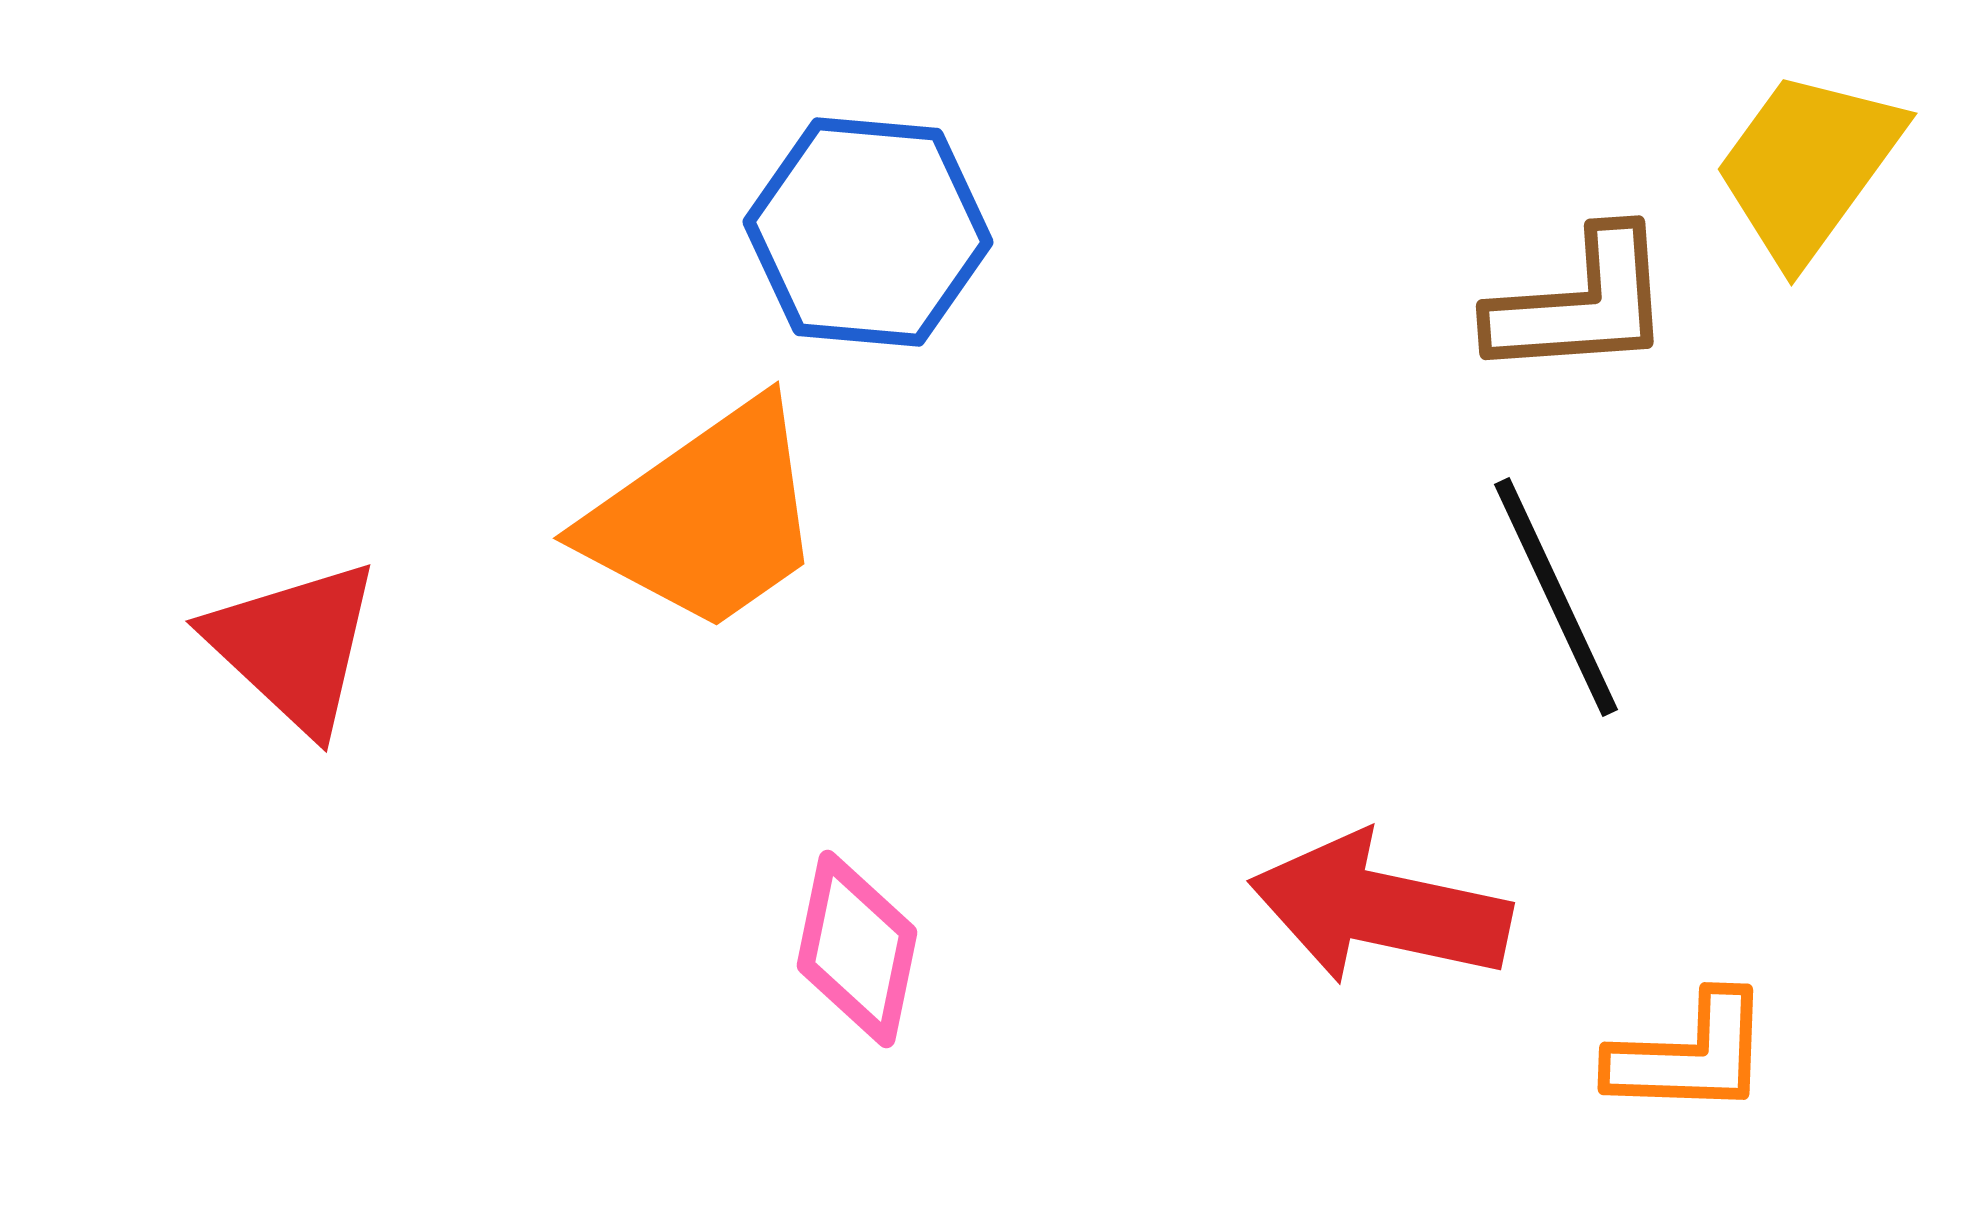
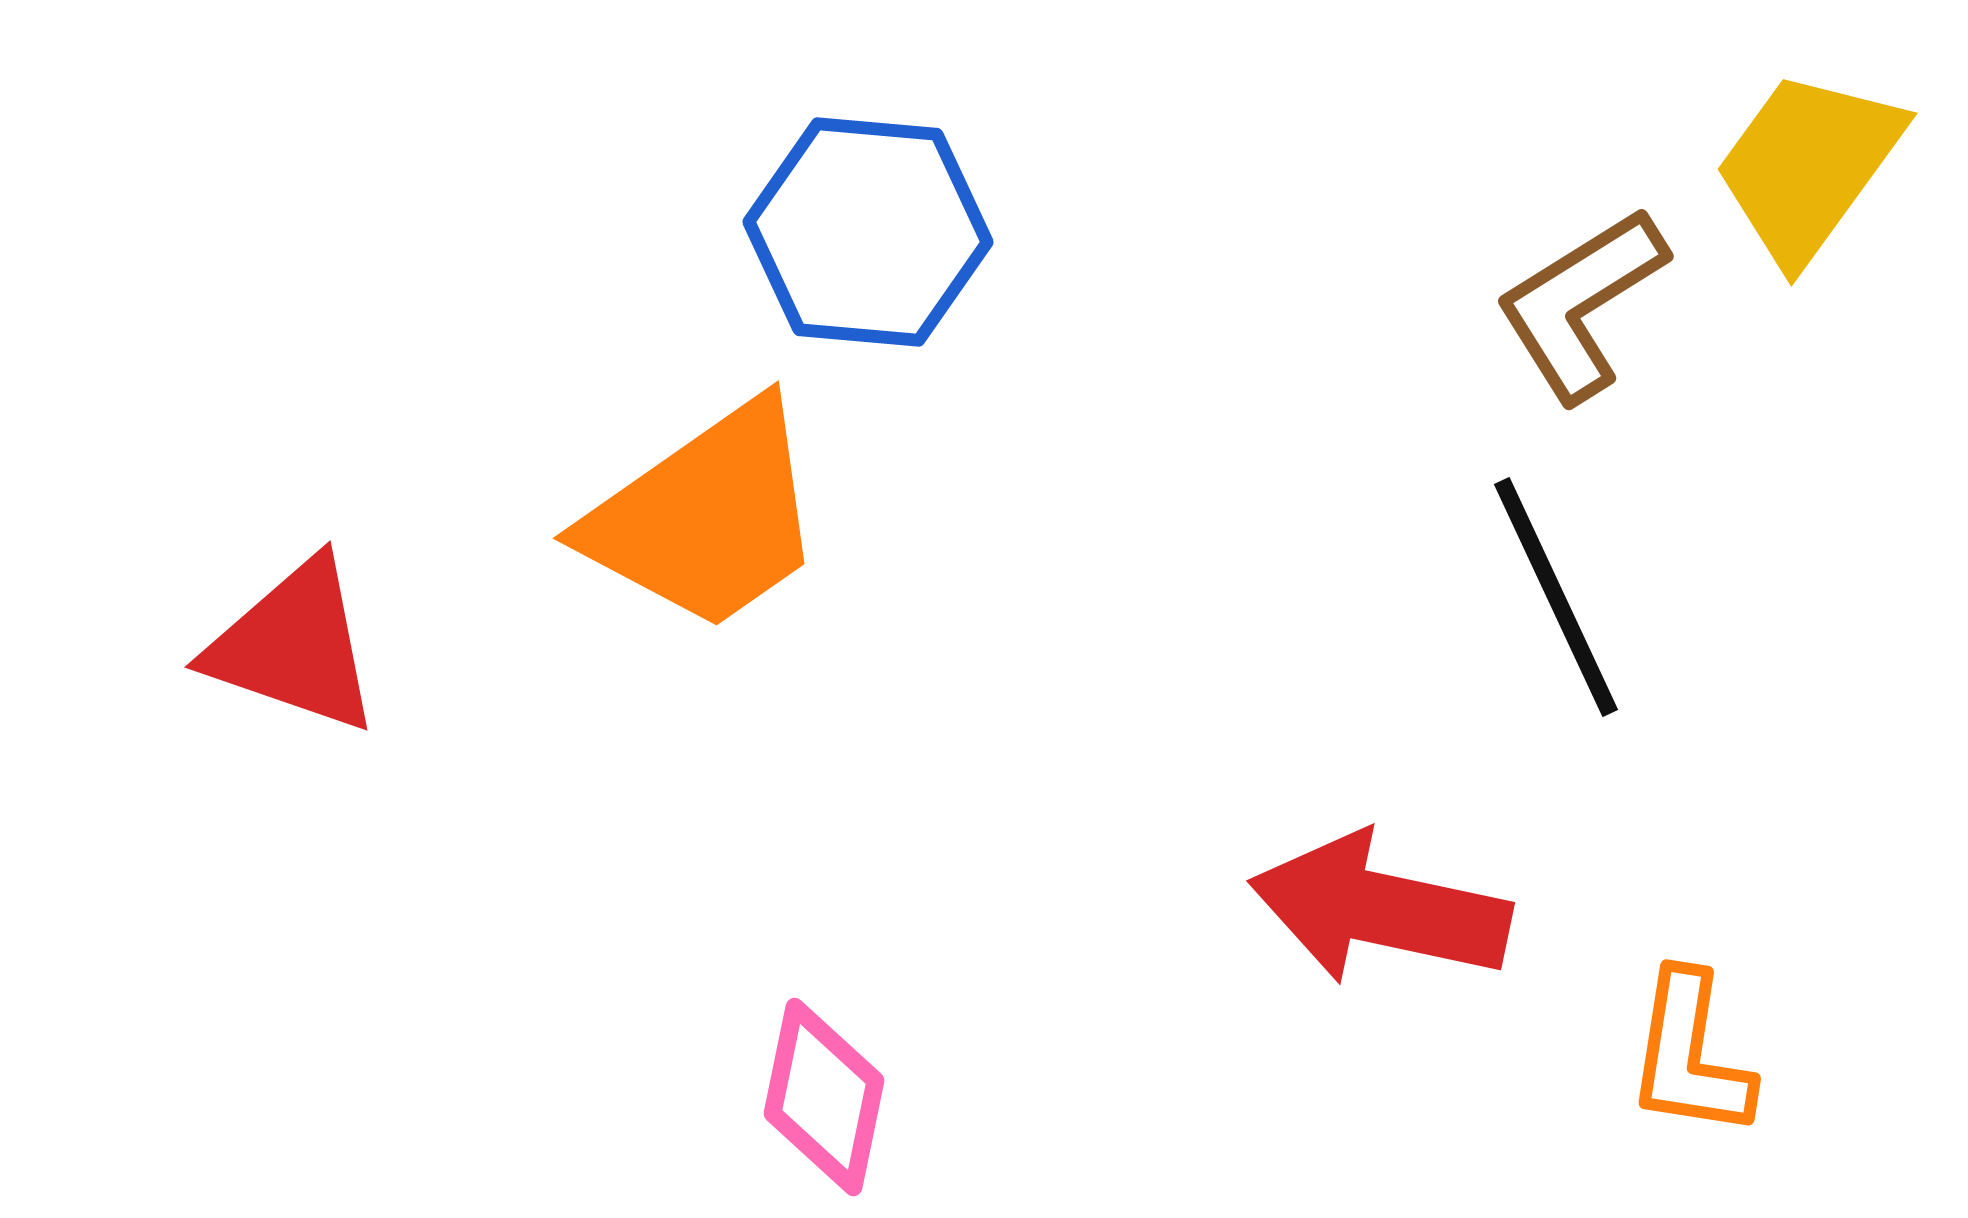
brown L-shape: rotated 152 degrees clockwise
red triangle: rotated 24 degrees counterclockwise
pink diamond: moved 33 px left, 148 px down
orange L-shape: rotated 97 degrees clockwise
